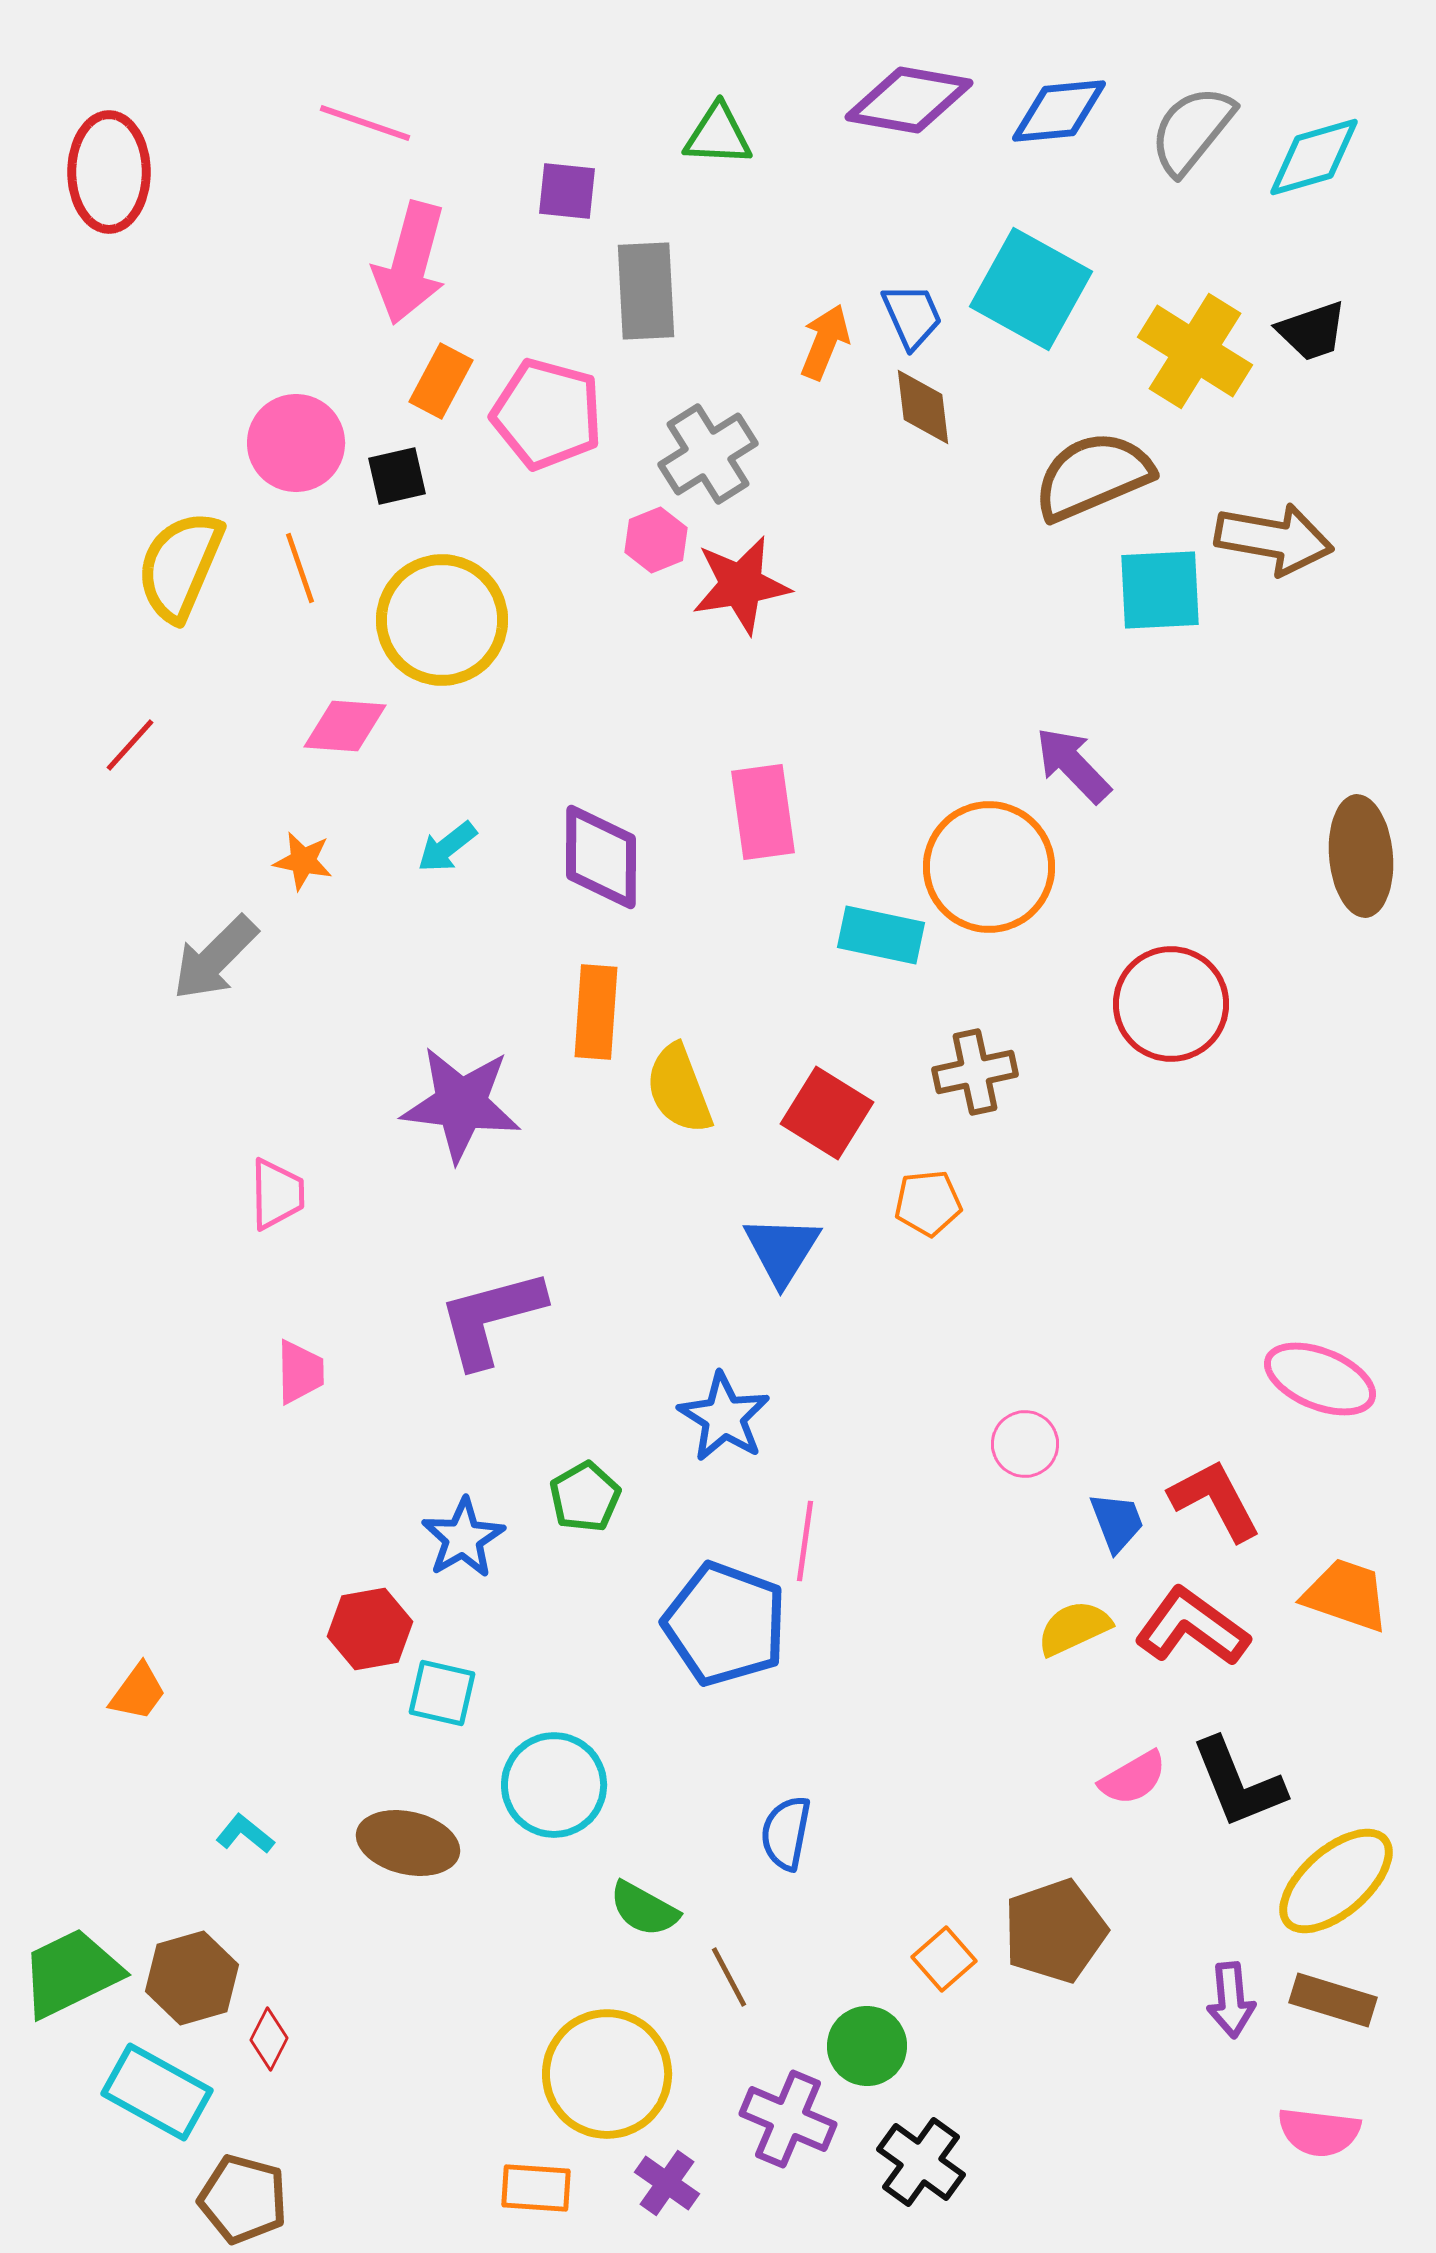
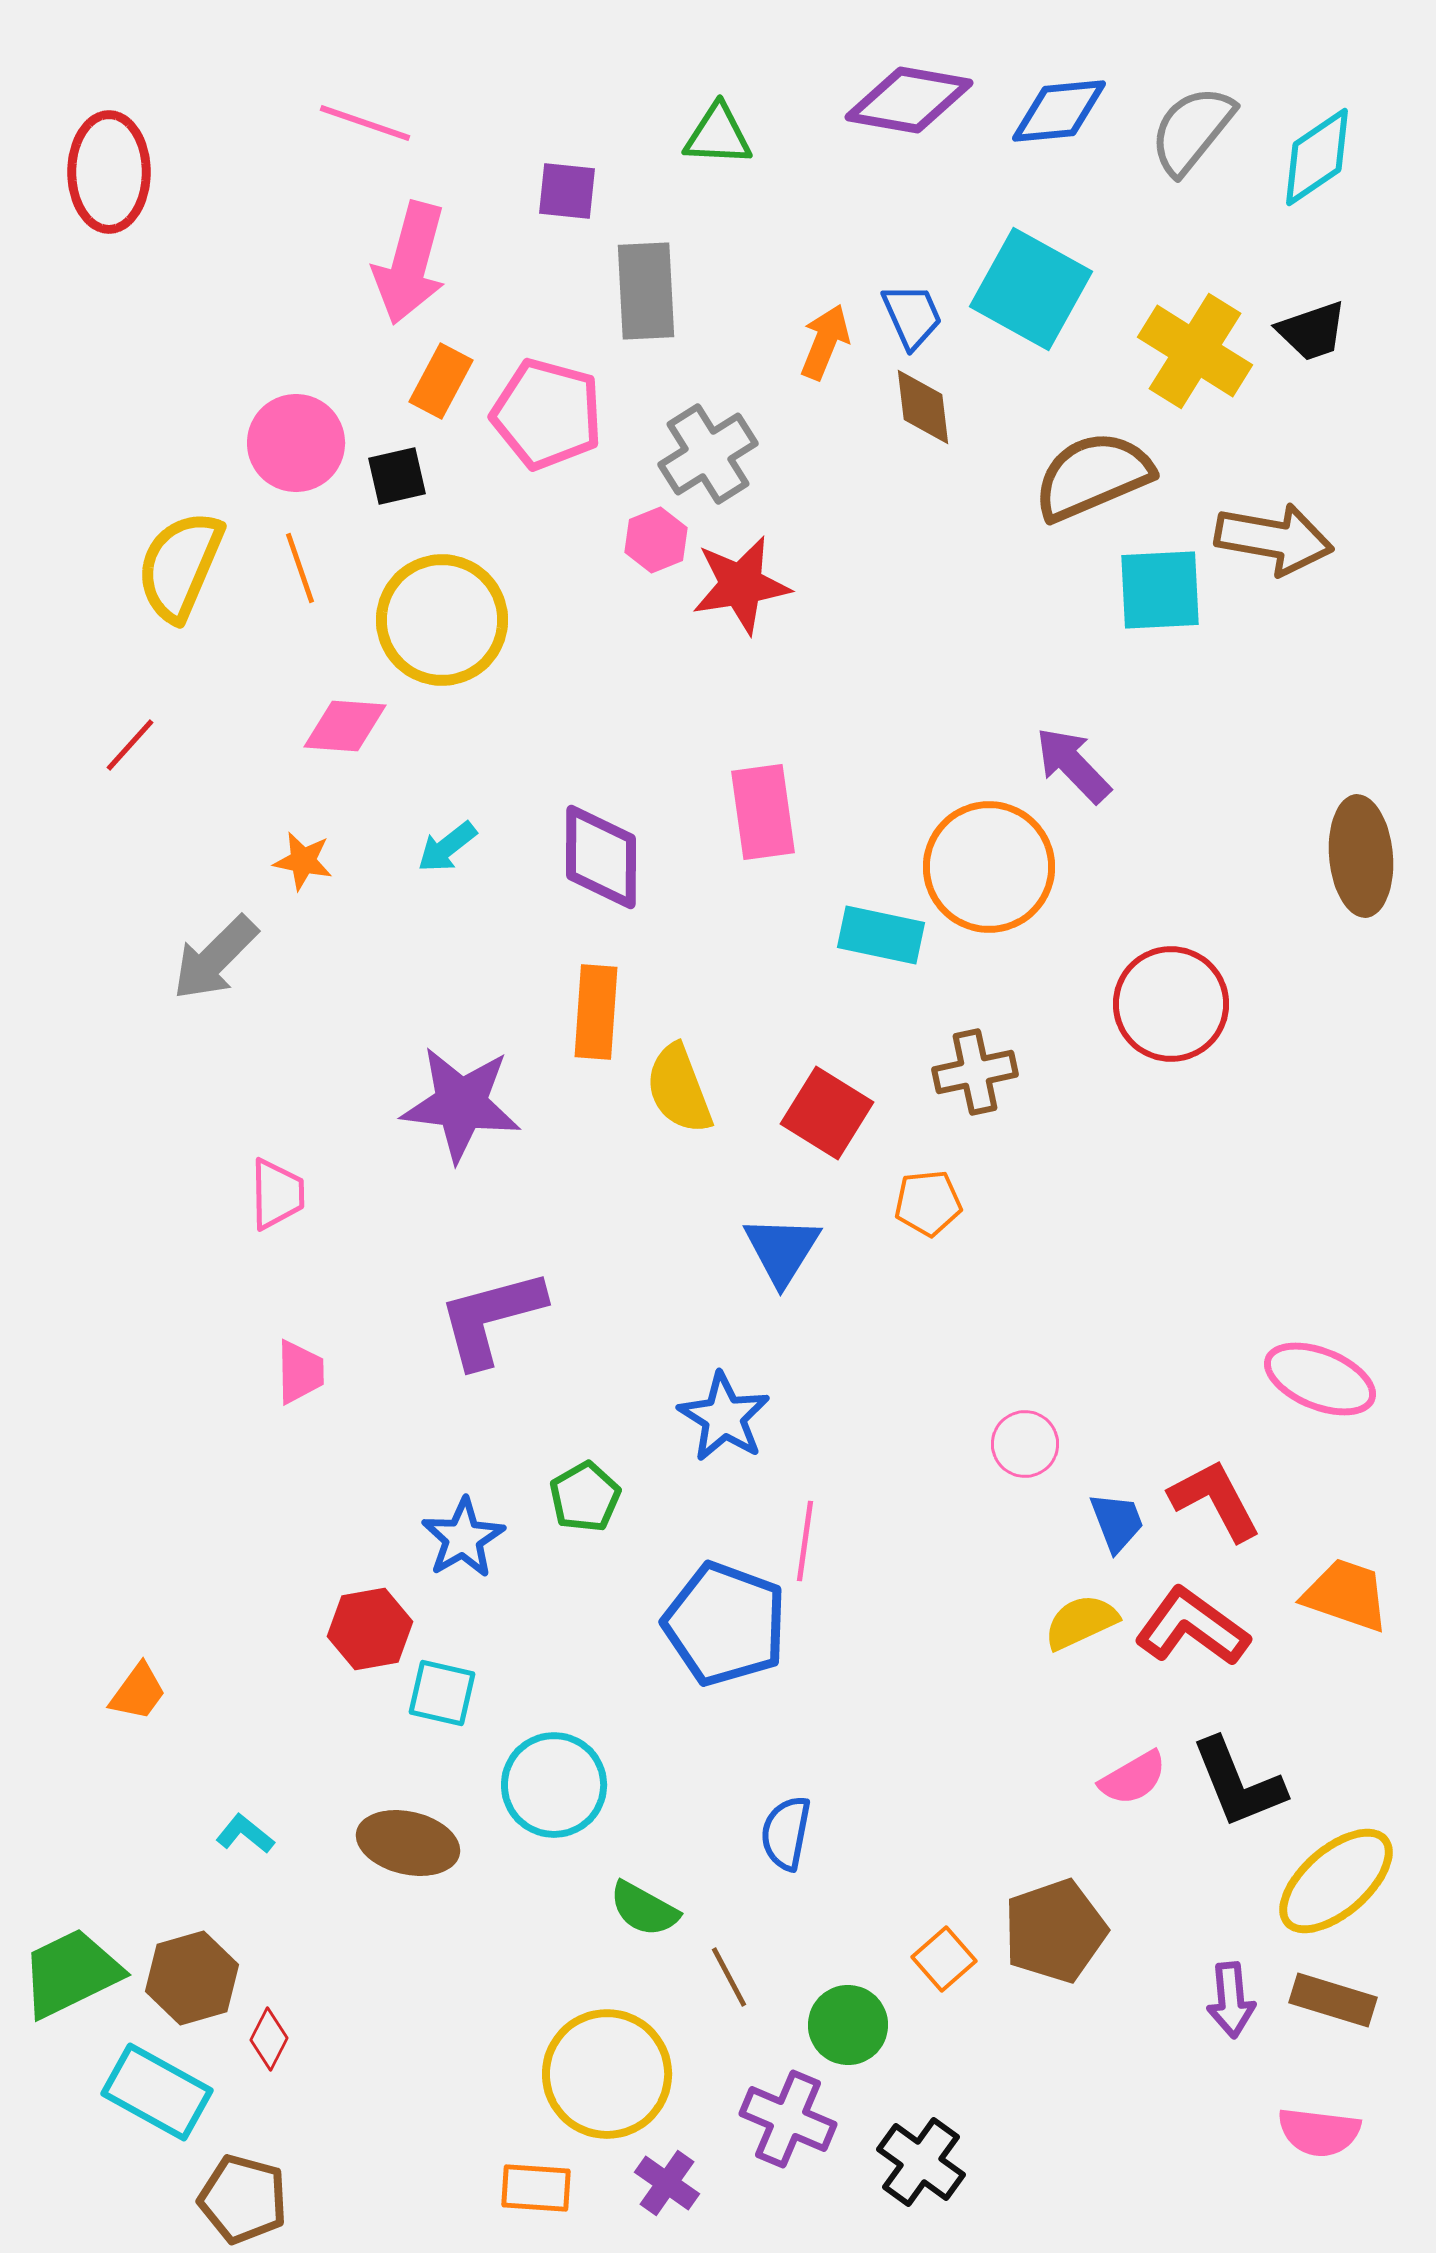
cyan diamond at (1314, 157): moved 3 px right; rotated 18 degrees counterclockwise
yellow semicircle at (1074, 1628): moved 7 px right, 6 px up
green circle at (867, 2046): moved 19 px left, 21 px up
